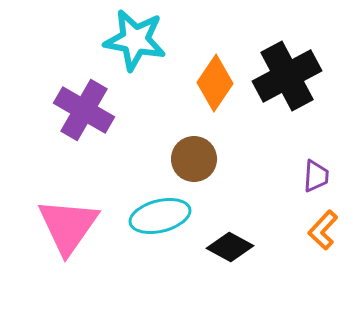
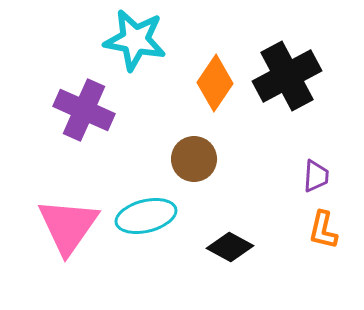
purple cross: rotated 6 degrees counterclockwise
cyan ellipse: moved 14 px left
orange L-shape: rotated 30 degrees counterclockwise
